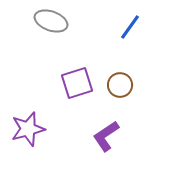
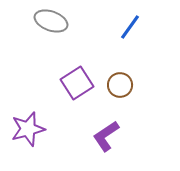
purple square: rotated 16 degrees counterclockwise
